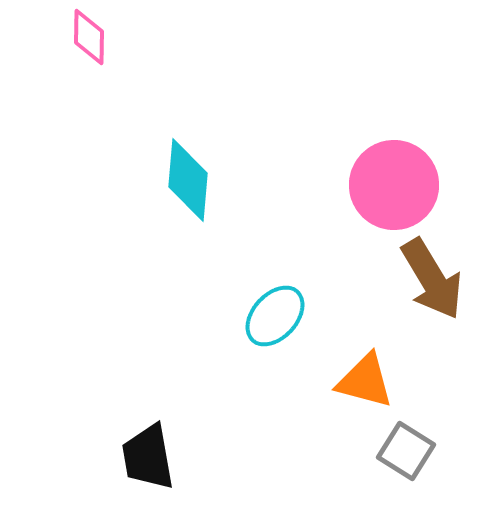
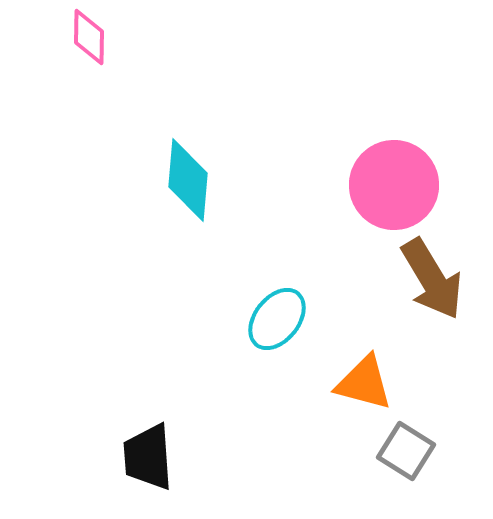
cyan ellipse: moved 2 px right, 3 px down; rotated 4 degrees counterclockwise
orange triangle: moved 1 px left, 2 px down
black trapezoid: rotated 6 degrees clockwise
